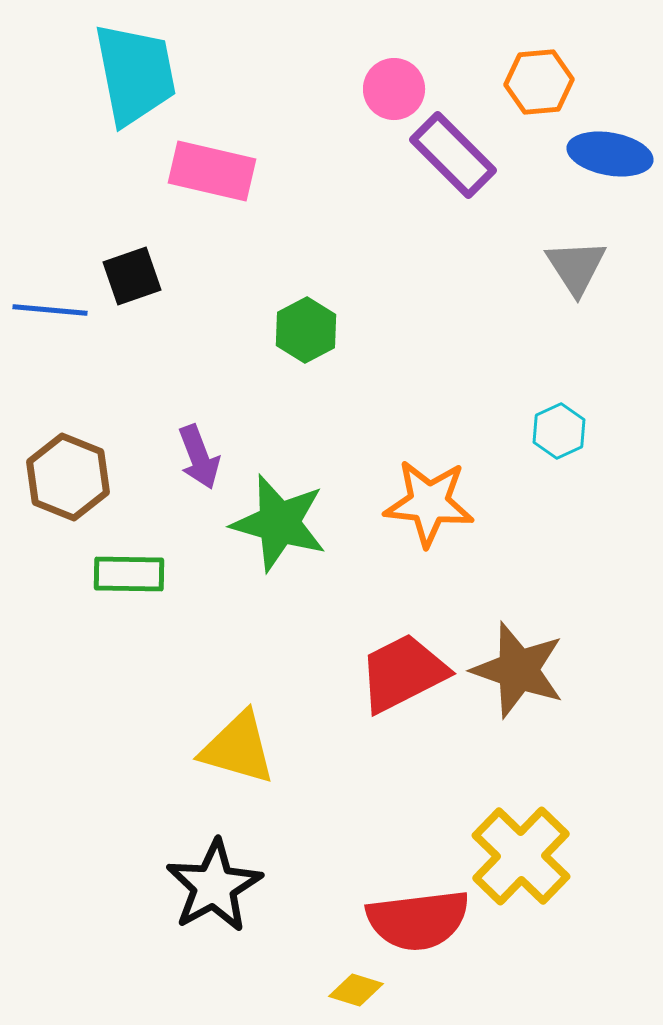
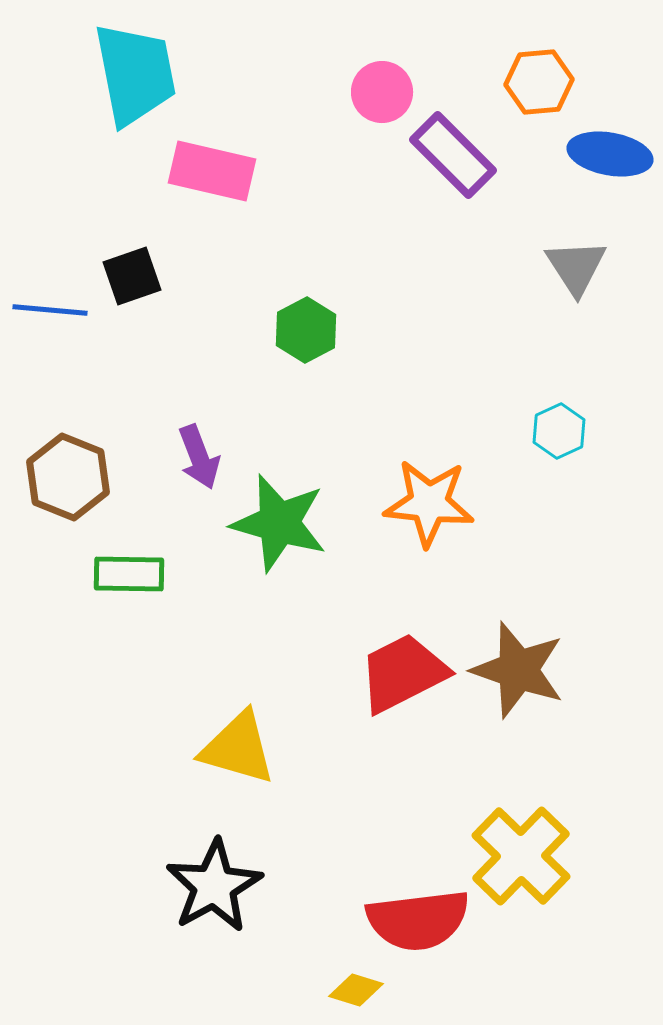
pink circle: moved 12 px left, 3 px down
